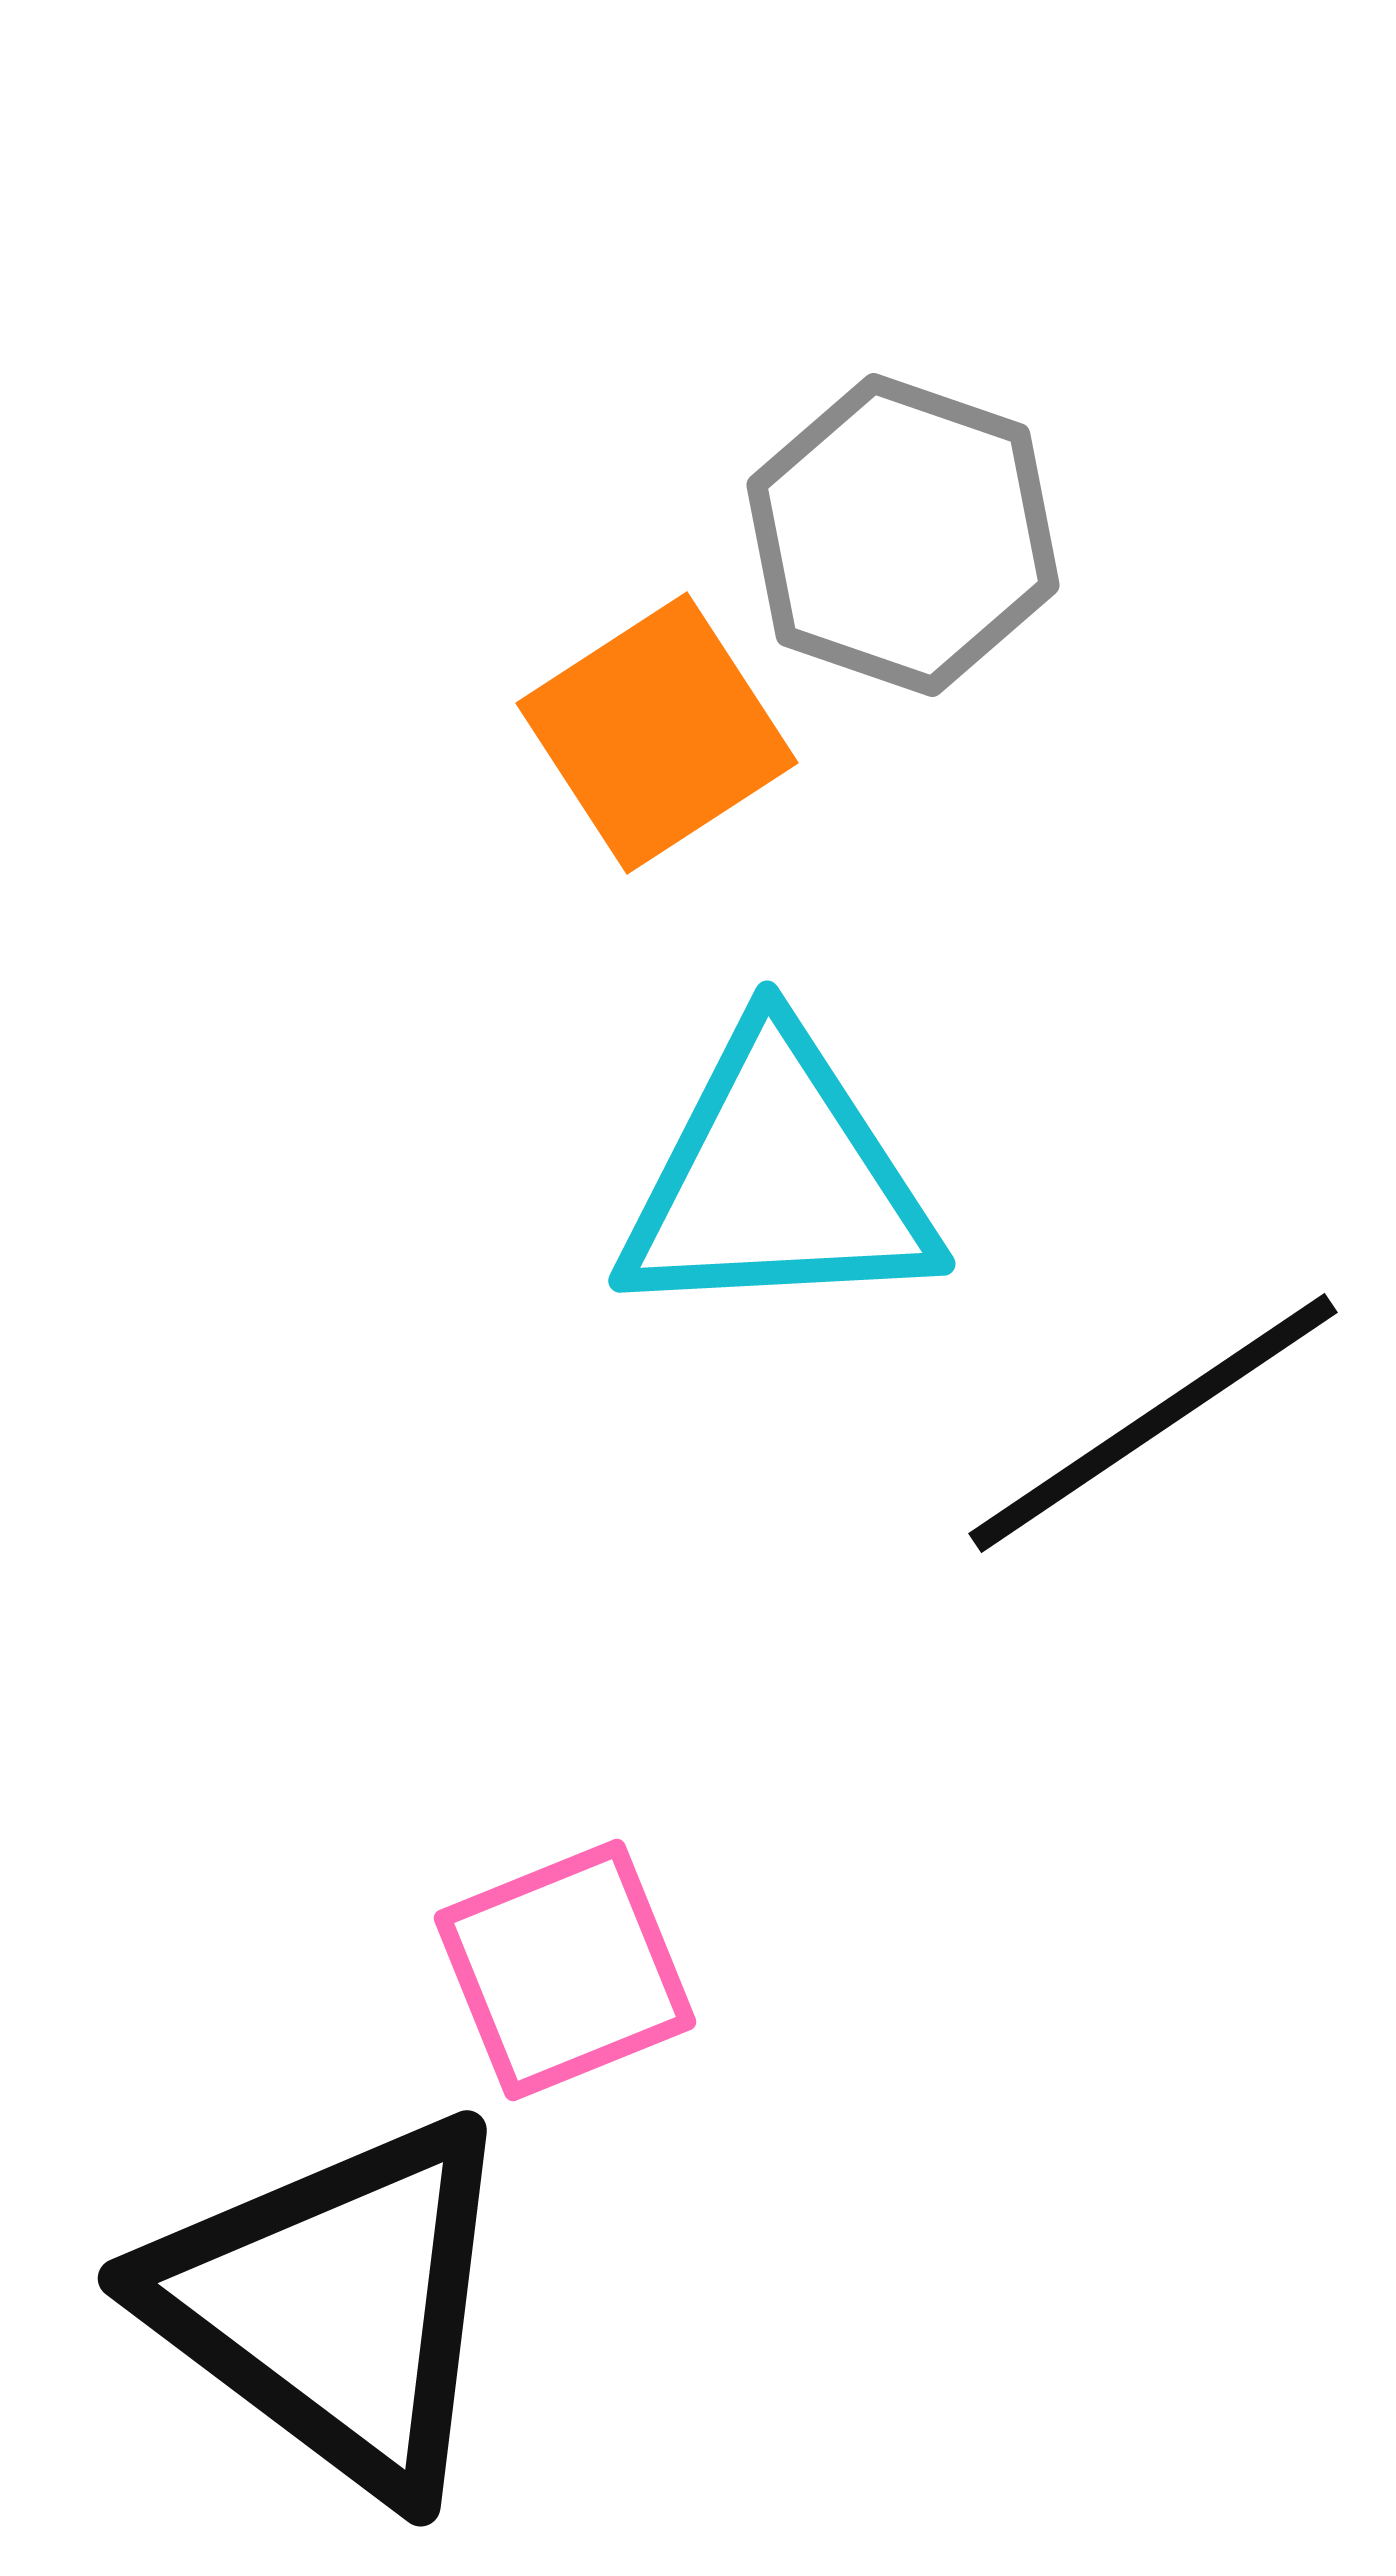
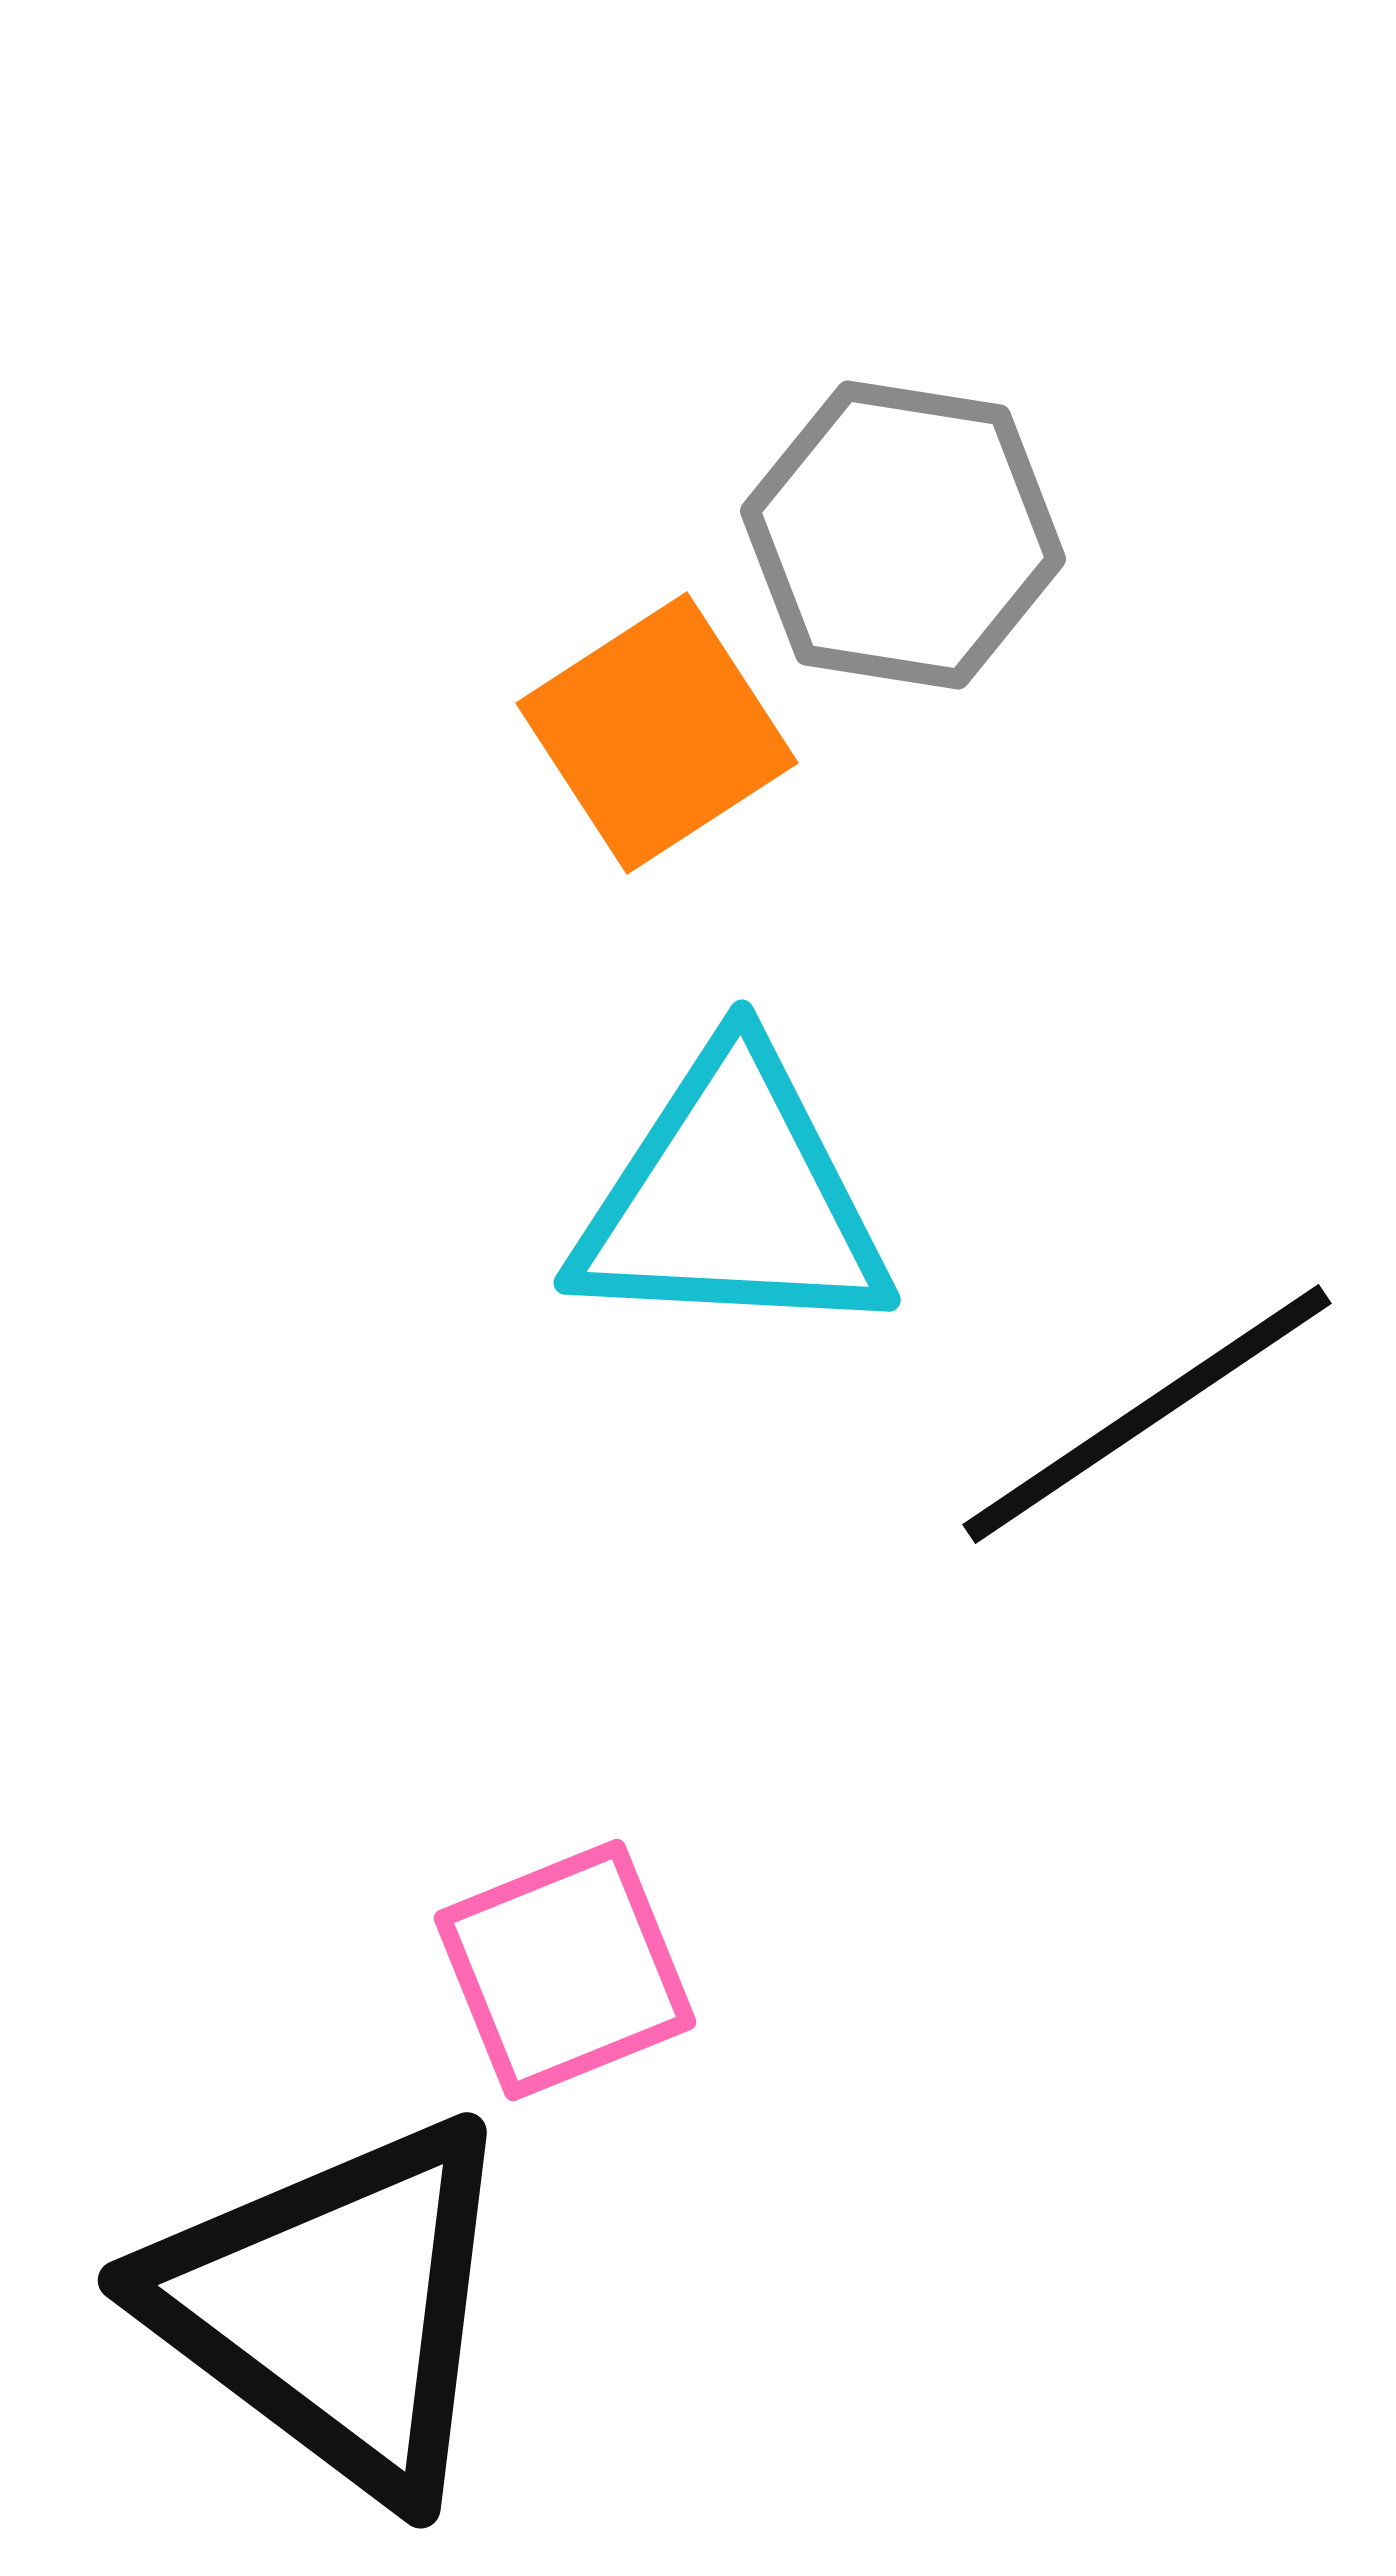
gray hexagon: rotated 10 degrees counterclockwise
cyan triangle: moved 45 px left, 19 px down; rotated 6 degrees clockwise
black line: moved 6 px left, 9 px up
black triangle: moved 2 px down
